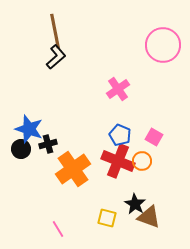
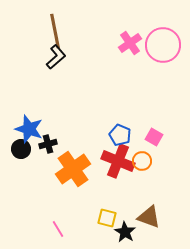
pink cross: moved 12 px right, 46 px up
black star: moved 10 px left, 28 px down
